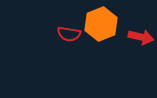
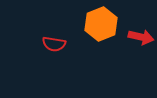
red semicircle: moved 15 px left, 10 px down
